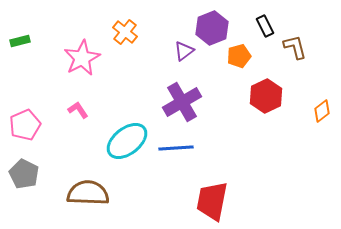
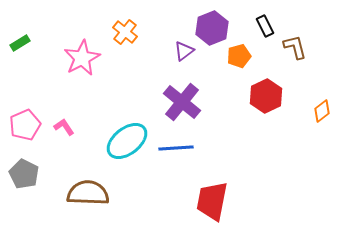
green rectangle: moved 2 px down; rotated 18 degrees counterclockwise
purple cross: rotated 21 degrees counterclockwise
pink L-shape: moved 14 px left, 17 px down
